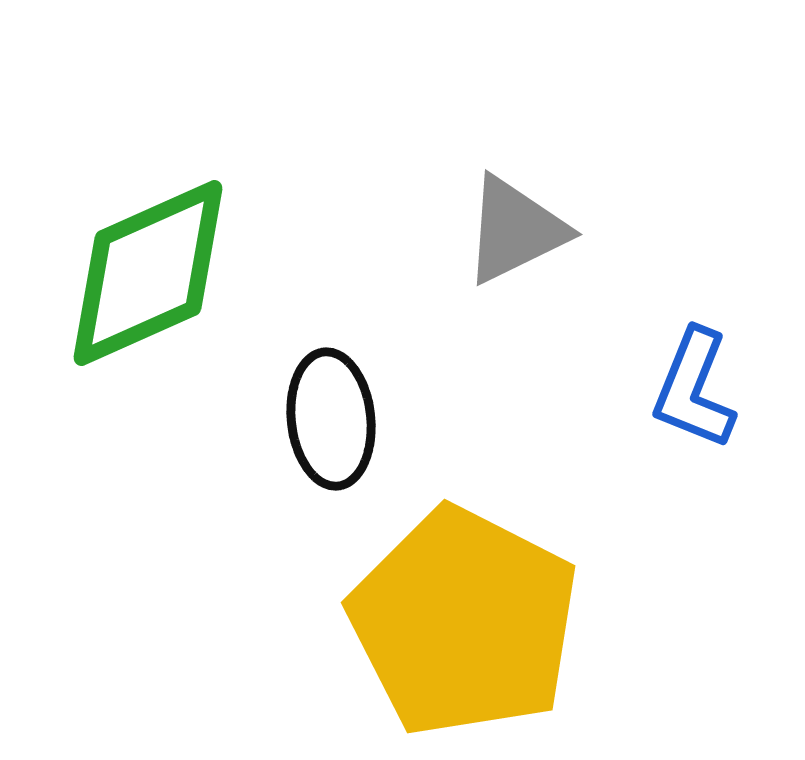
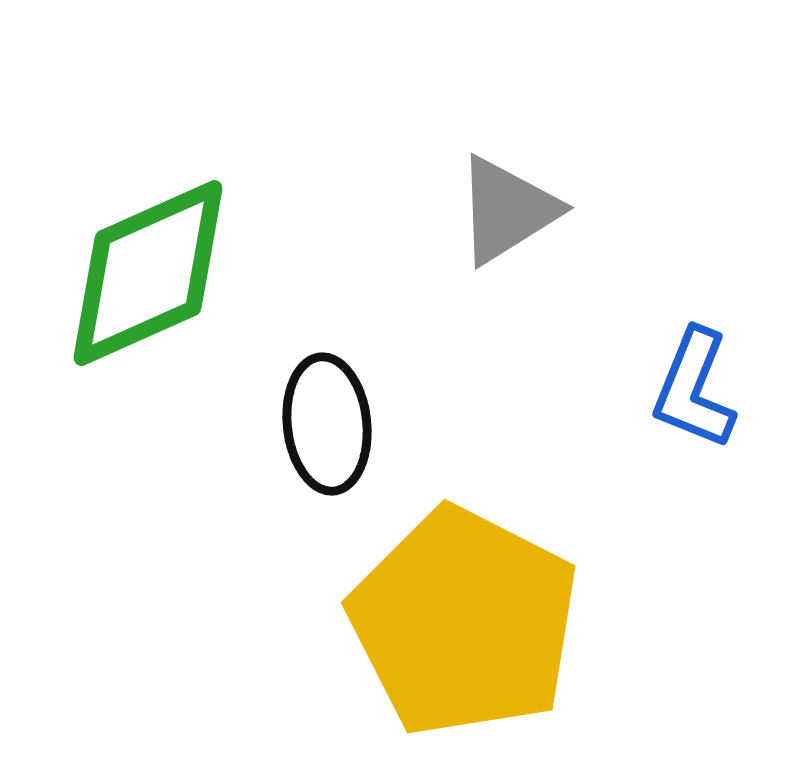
gray triangle: moved 8 px left, 20 px up; rotated 6 degrees counterclockwise
black ellipse: moved 4 px left, 5 px down
